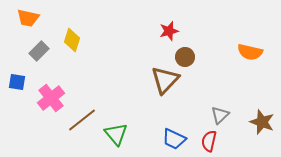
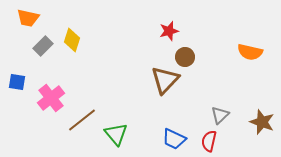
gray rectangle: moved 4 px right, 5 px up
